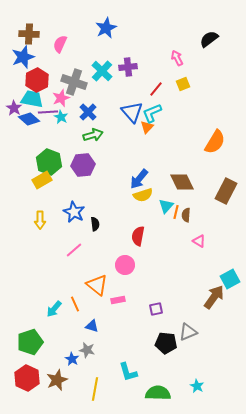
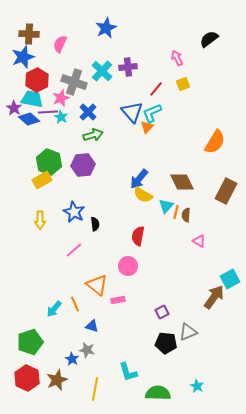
yellow semicircle at (143, 195): rotated 48 degrees clockwise
pink circle at (125, 265): moved 3 px right, 1 px down
purple square at (156, 309): moved 6 px right, 3 px down; rotated 16 degrees counterclockwise
